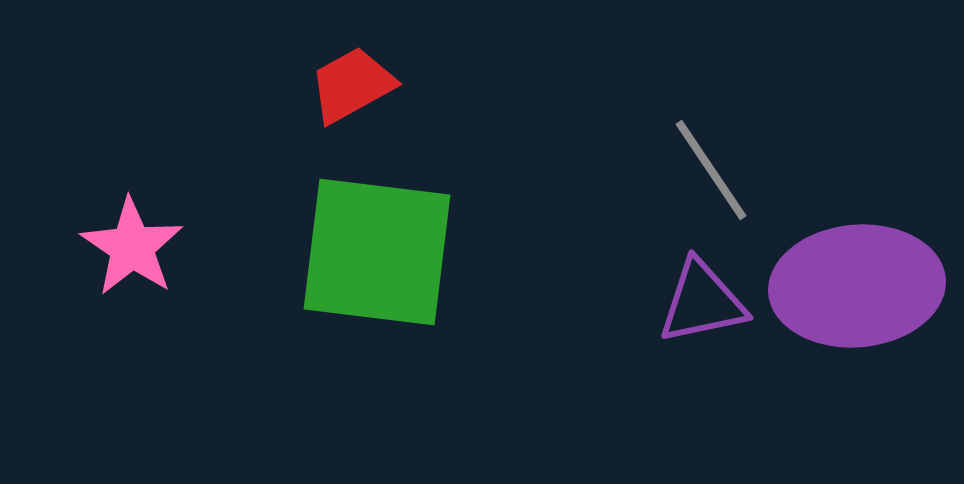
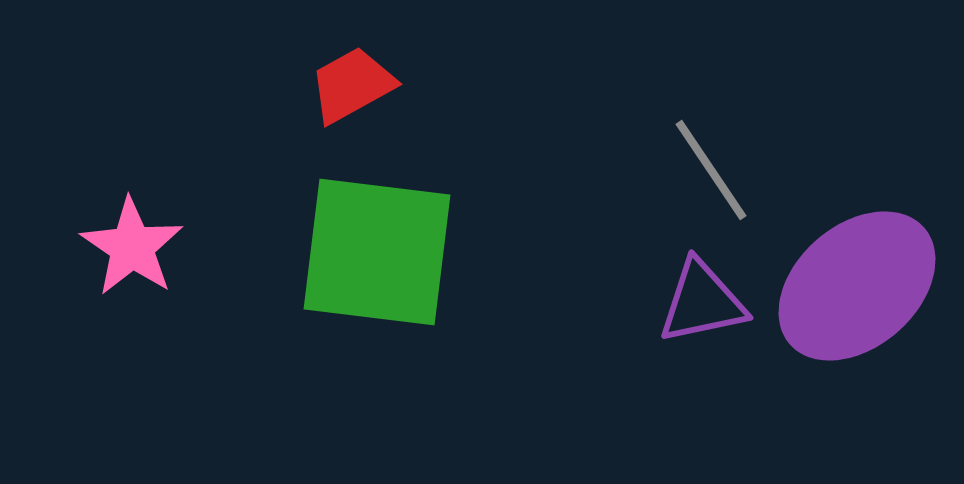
purple ellipse: rotated 36 degrees counterclockwise
